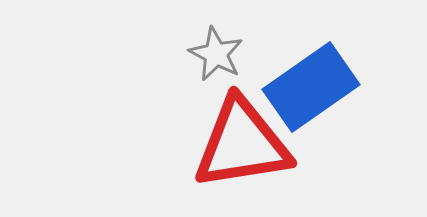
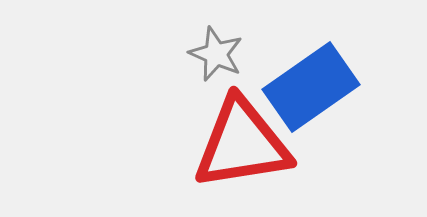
gray star: rotated 4 degrees counterclockwise
